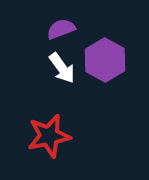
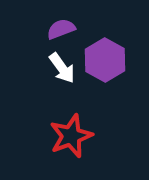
red star: moved 22 px right; rotated 9 degrees counterclockwise
